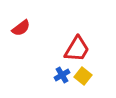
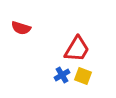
red semicircle: rotated 54 degrees clockwise
yellow square: rotated 18 degrees counterclockwise
